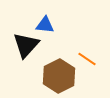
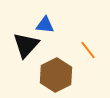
orange line: moved 1 px right, 9 px up; rotated 18 degrees clockwise
brown hexagon: moved 3 px left, 1 px up
